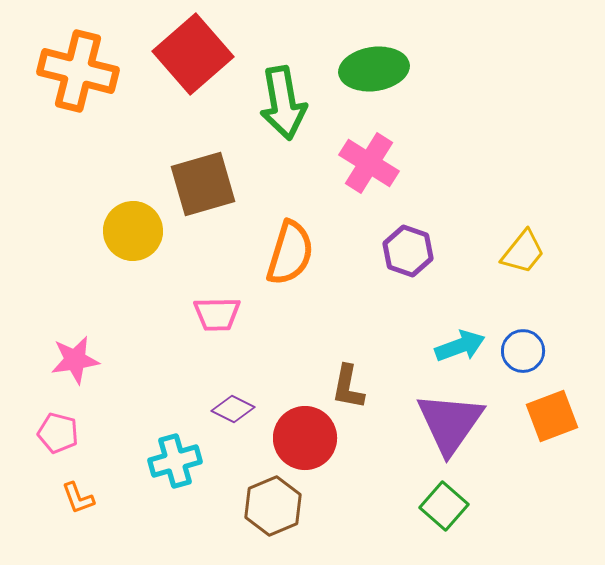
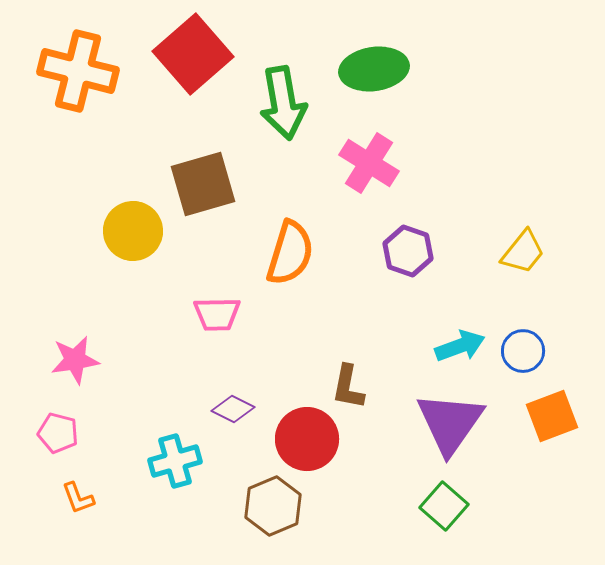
red circle: moved 2 px right, 1 px down
